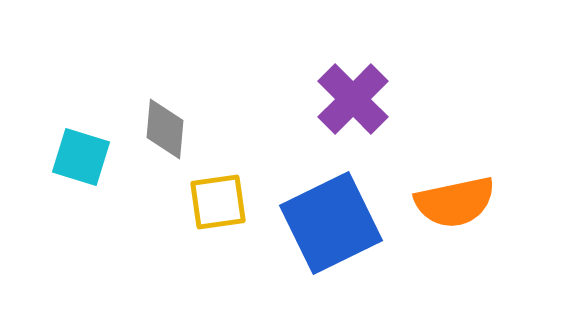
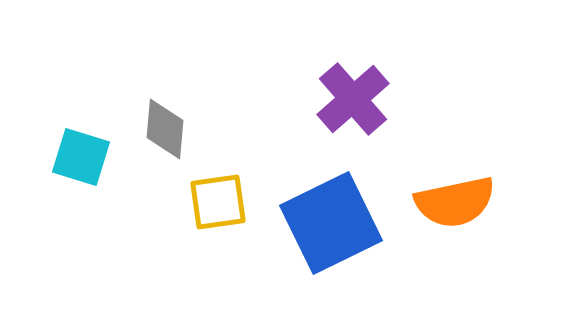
purple cross: rotated 4 degrees clockwise
